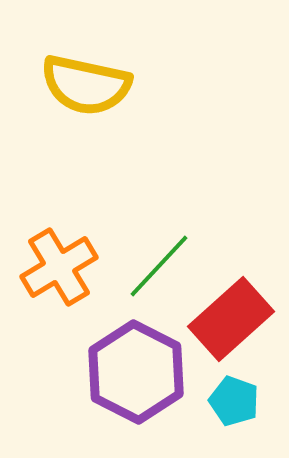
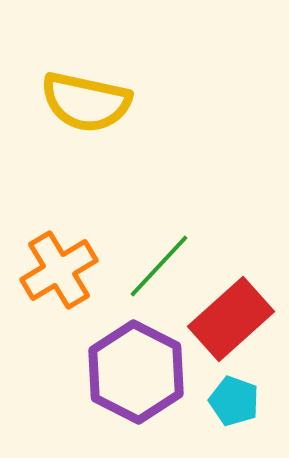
yellow semicircle: moved 17 px down
orange cross: moved 3 px down
